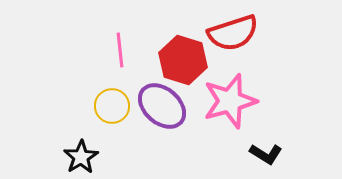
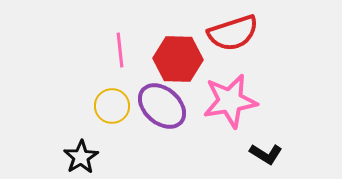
red hexagon: moved 5 px left, 1 px up; rotated 15 degrees counterclockwise
pink star: rotated 6 degrees clockwise
